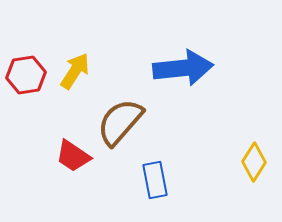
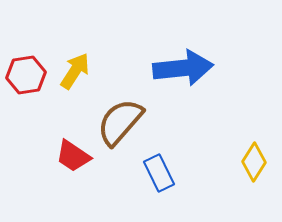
blue rectangle: moved 4 px right, 7 px up; rotated 15 degrees counterclockwise
